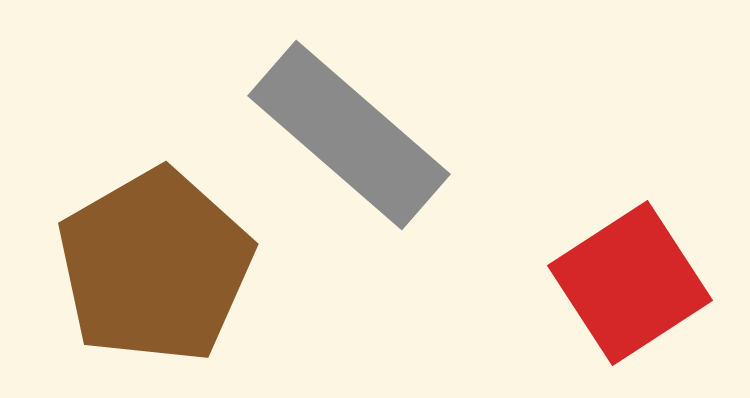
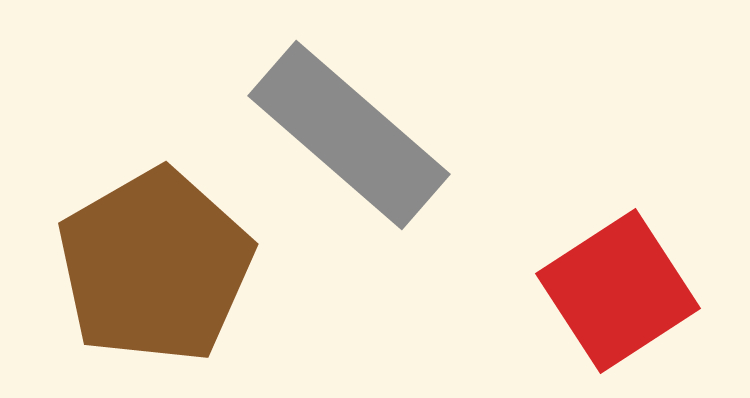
red square: moved 12 px left, 8 px down
